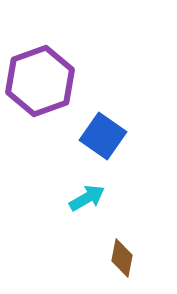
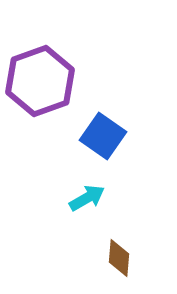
brown diamond: moved 3 px left; rotated 6 degrees counterclockwise
